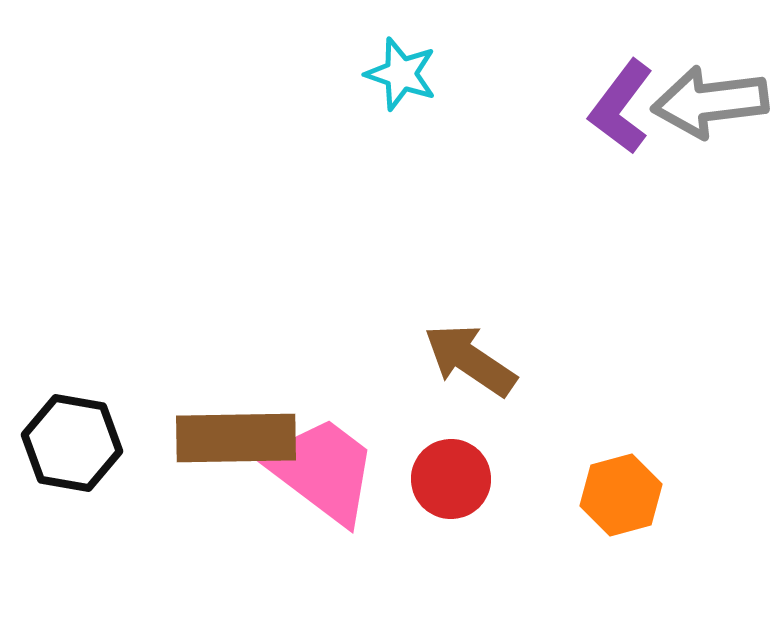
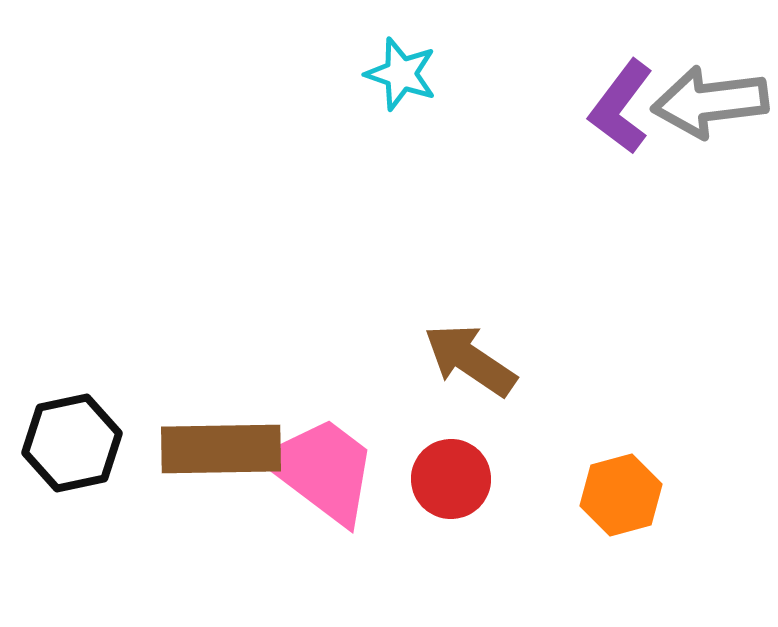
brown rectangle: moved 15 px left, 11 px down
black hexagon: rotated 22 degrees counterclockwise
